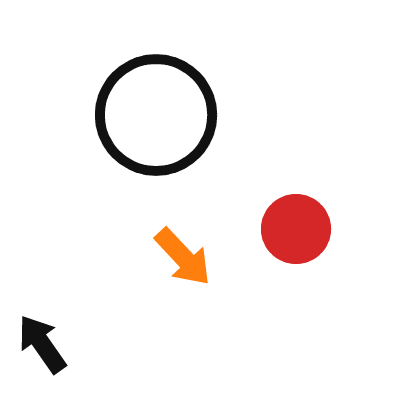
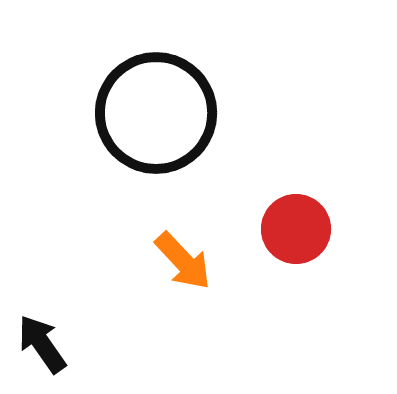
black circle: moved 2 px up
orange arrow: moved 4 px down
